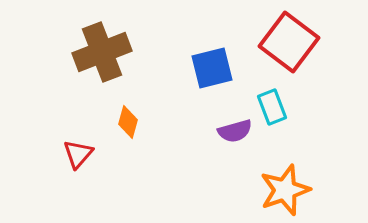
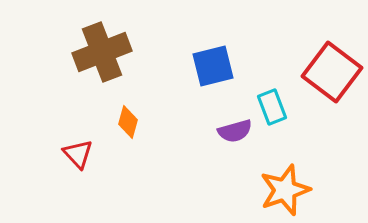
red square: moved 43 px right, 30 px down
blue square: moved 1 px right, 2 px up
red triangle: rotated 24 degrees counterclockwise
